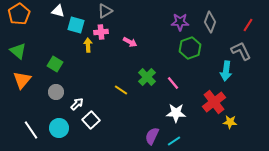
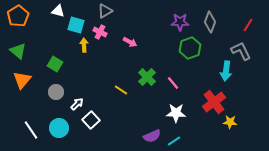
orange pentagon: moved 1 px left, 2 px down
pink cross: moved 1 px left; rotated 32 degrees clockwise
yellow arrow: moved 4 px left
purple semicircle: rotated 138 degrees counterclockwise
